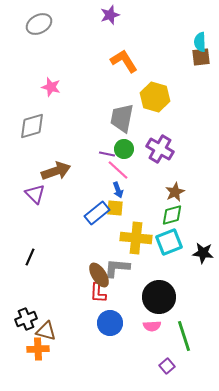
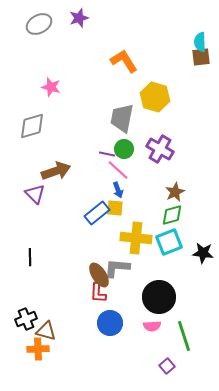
purple star: moved 31 px left, 3 px down
black line: rotated 24 degrees counterclockwise
